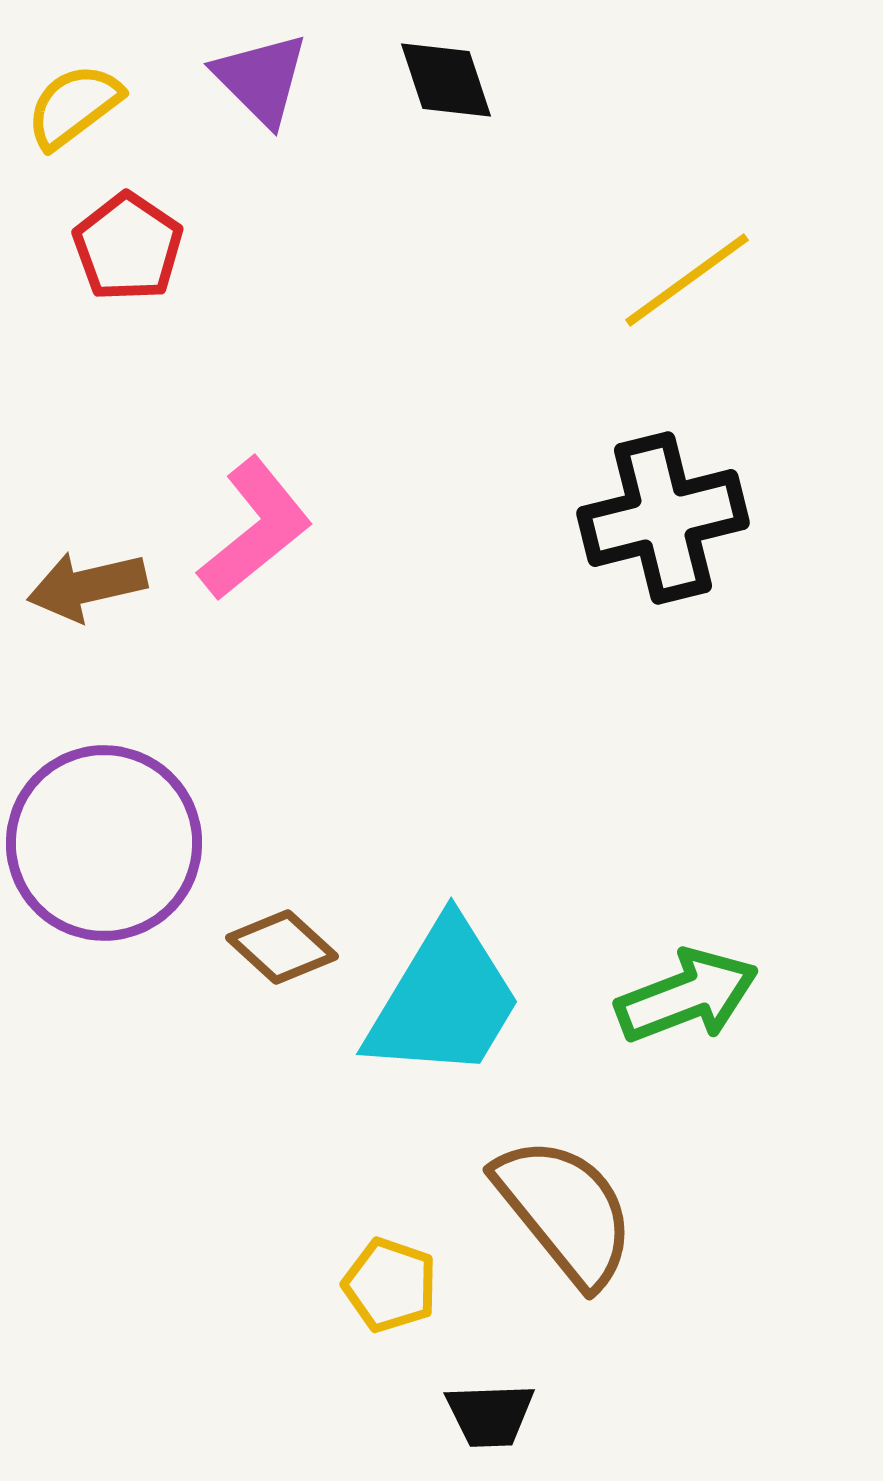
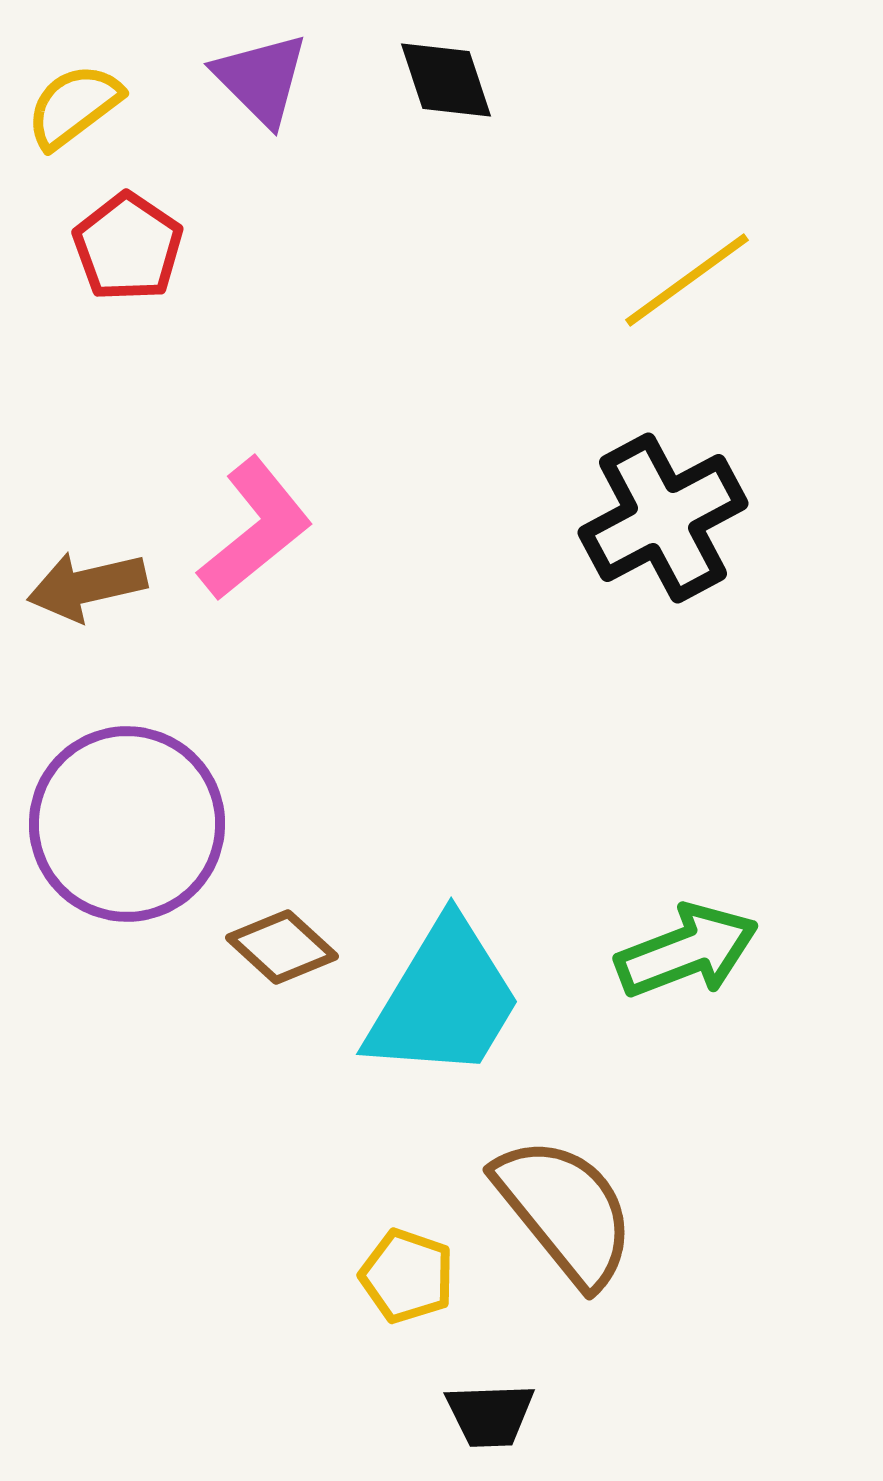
black cross: rotated 14 degrees counterclockwise
purple circle: moved 23 px right, 19 px up
green arrow: moved 45 px up
yellow pentagon: moved 17 px right, 9 px up
